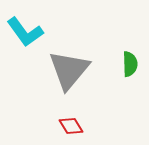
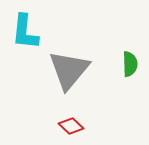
cyan L-shape: rotated 42 degrees clockwise
red diamond: rotated 15 degrees counterclockwise
